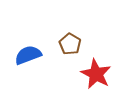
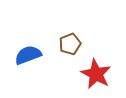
brown pentagon: rotated 20 degrees clockwise
